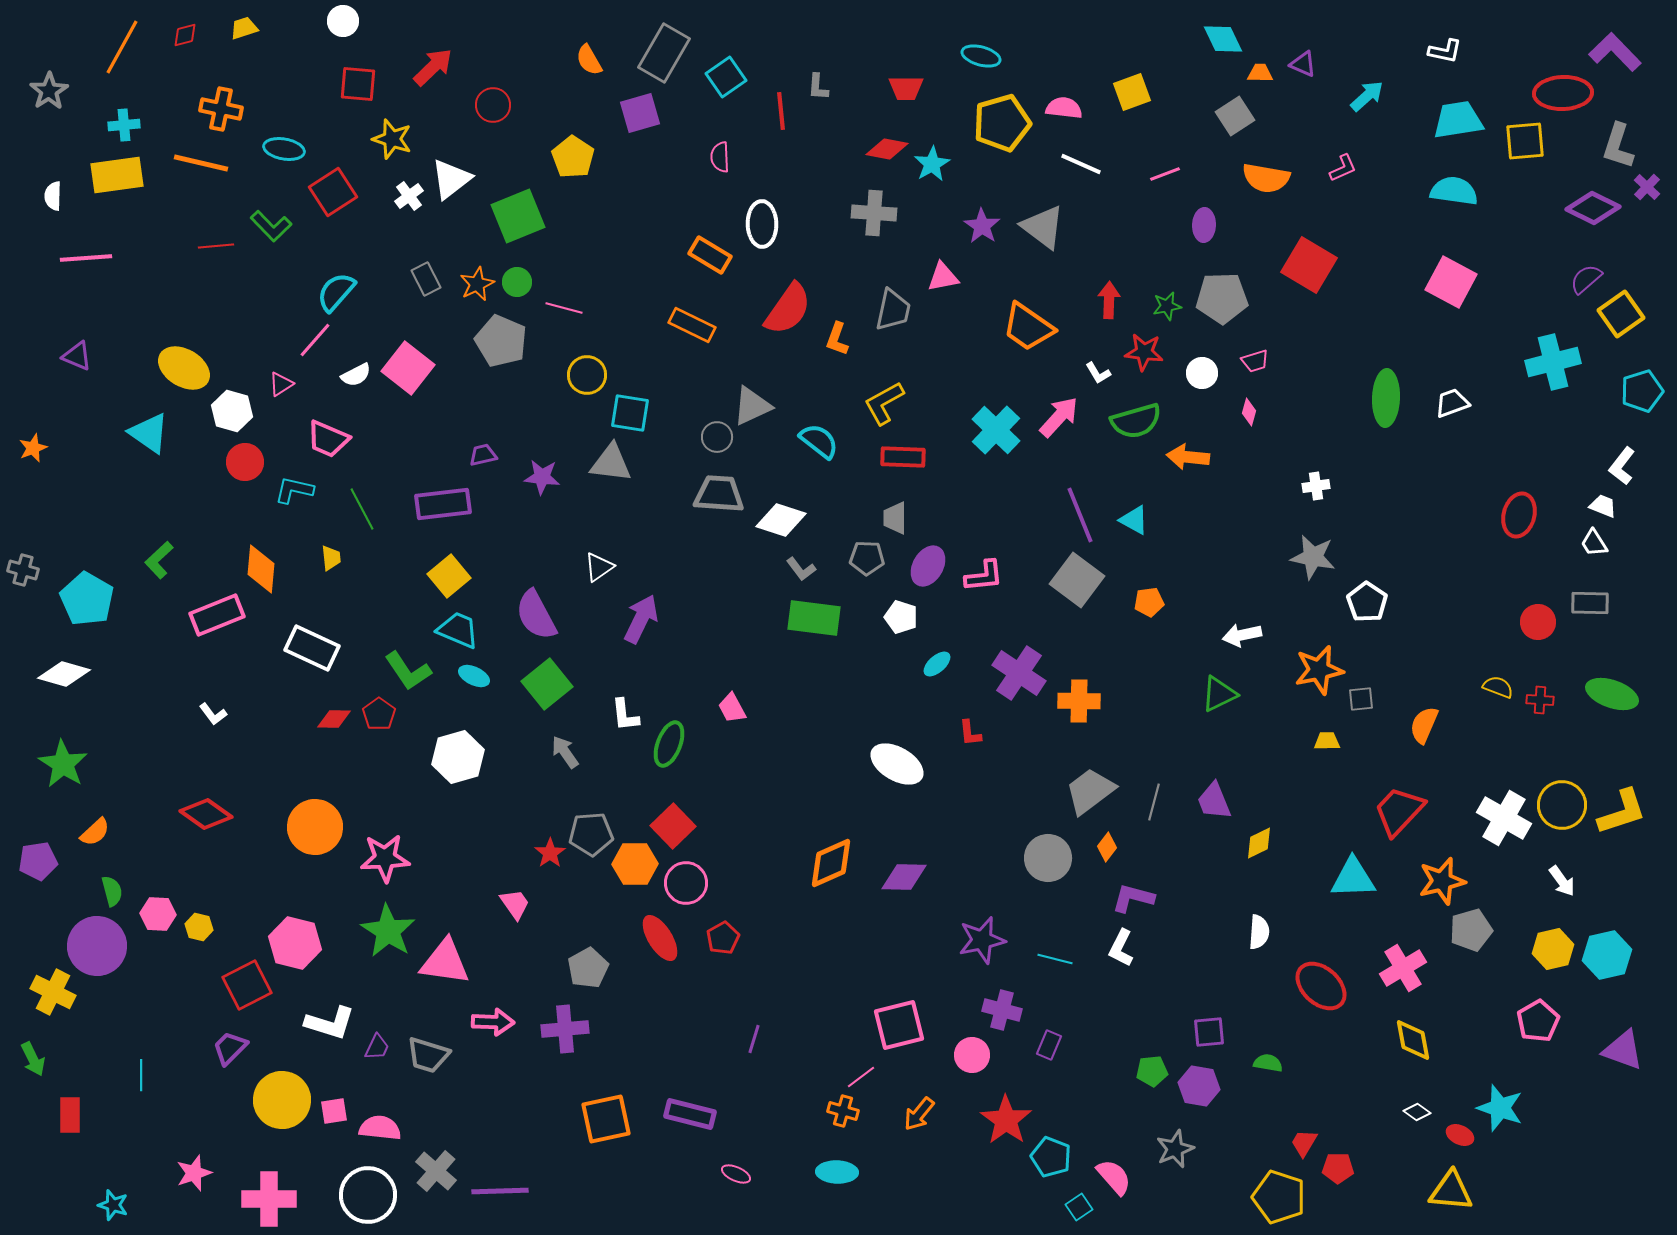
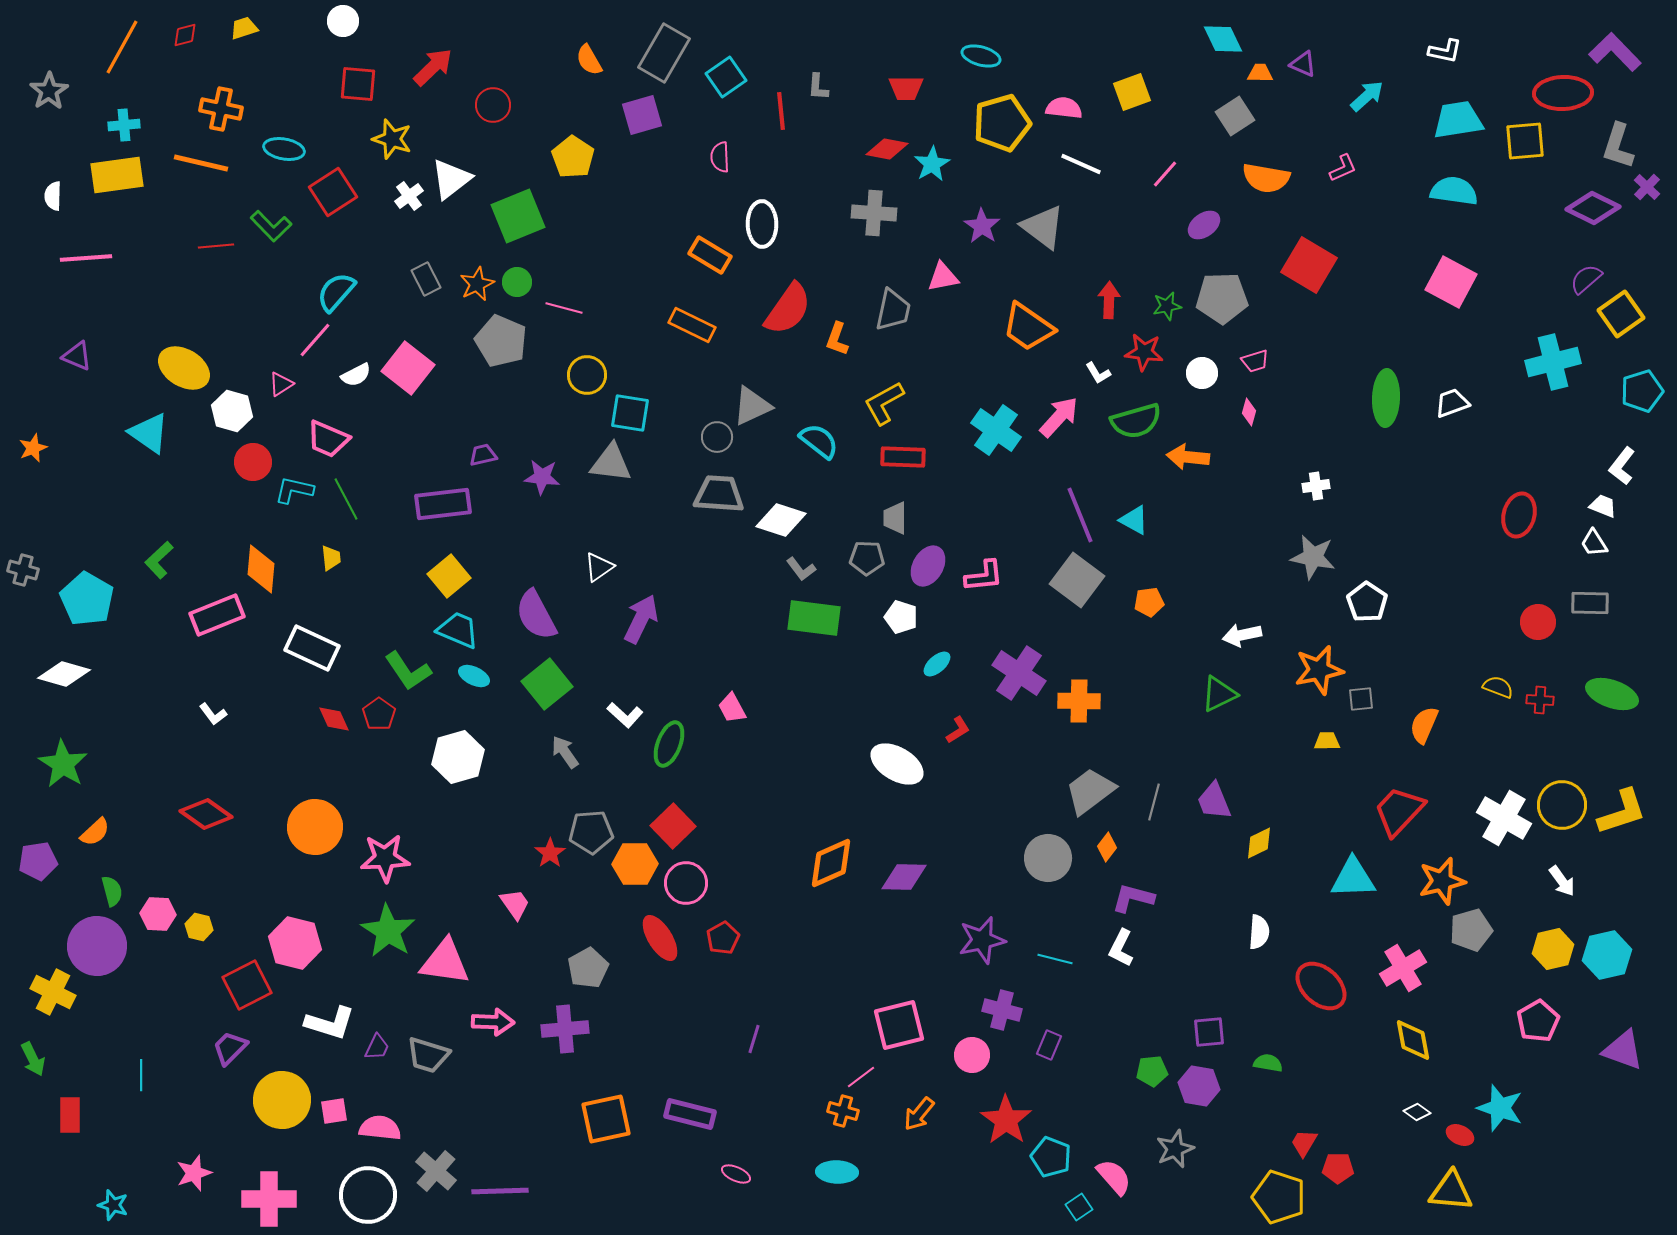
purple square at (640, 113): moved 2 px right, 2 px down
pink line at (1165, 174): rotated 28 degrees counterclockwise
purple ellipse at (1204, 225): rotated 52 degrees clockwise
cyan cross at (996, 430): rotated 9 degrees counterclockwise
red circle at (245, 462): moved 8 px right
green line at (362, 509): moved 16 px left, 10 px up
white L-shape at (625, 715): rotated 42 degrees counterclockwise
red diamond at (334, 719): rotated 64 degrees clockwise
red L-shape at (970, 733): moved 12 px left, 3 px up; rotated 116 degrees counterclockwise
gray pentagon at (591, 834): moved 2 px up
